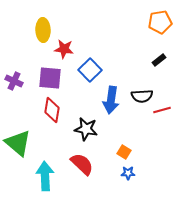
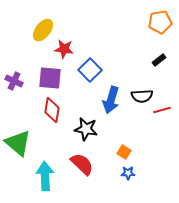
yellow ellipse: rotated 40 degrees clockwise
blue arrow: rotated 8 degrees clockwise
